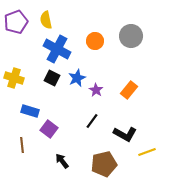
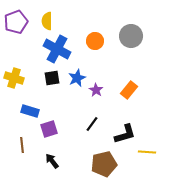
yellow semicircle: moved 1 px right, 1 px down; rotated 12 degrees clockwise
black square: rotated 35 degrees counterclockwise
black line: moved 3 px down
purple square: rotated 36 degrees clockwise
black L-shape: rotated 45 degrees counterclockwise
yellow line: rotated 24 degrees clockwise
black arrow: moved 10 px left
